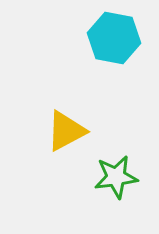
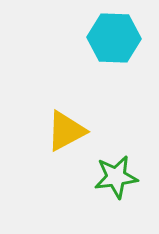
cyan hexagon: rotated 9 degrees counterclockwise
